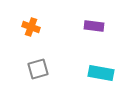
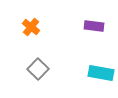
orange cross: rotated 18 degrees clockwise
gray square: rotated 30 degrees counterclockwise
